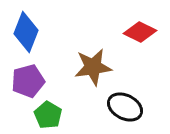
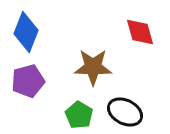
red diamond: rotated 48 degrees clockwise
brown star: rotated 9 degrees clockwise
black ellipse: moved 5 px down
green pentagon: moved 31 px right
